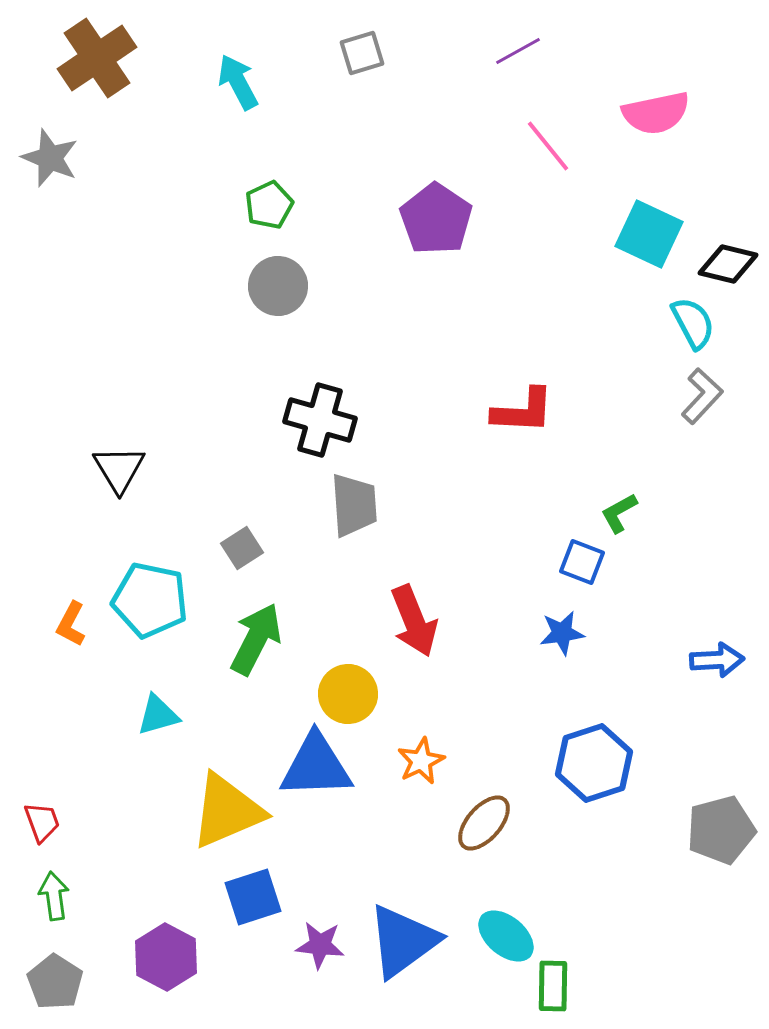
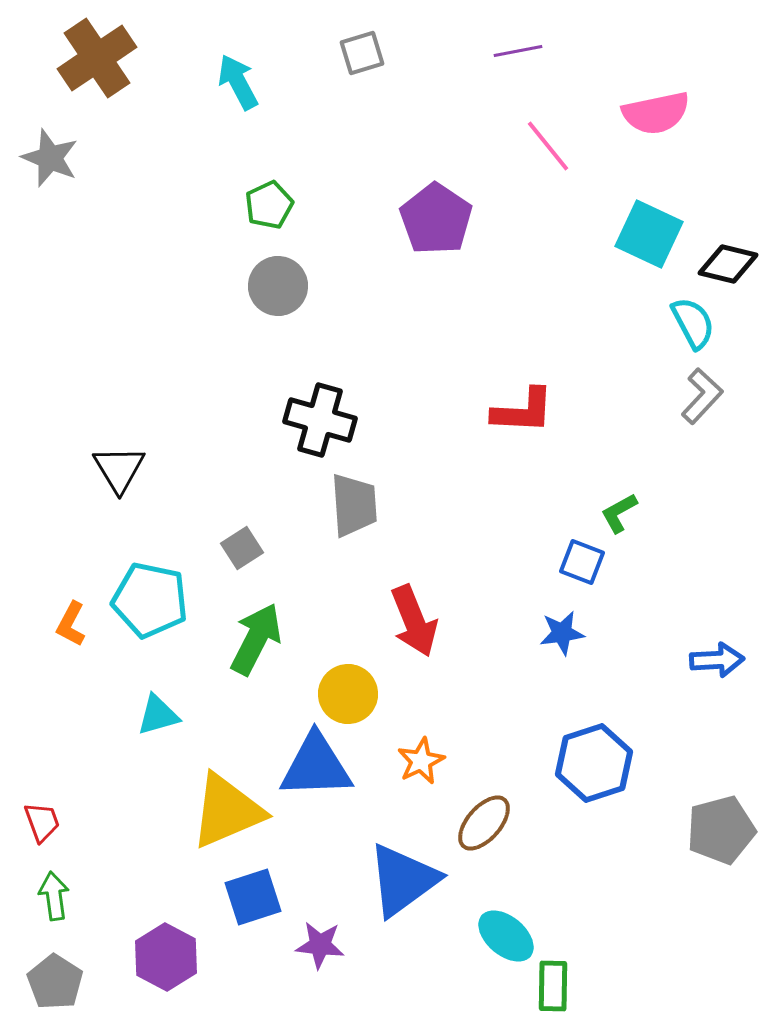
purple line at (518, 51): rotated 18 degrees clockwise
blue triangle at (403, 941): moved 61 px up
